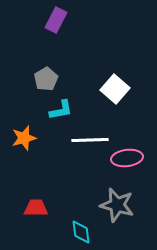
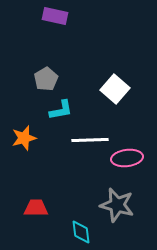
purple rectangle: moved 1 px left, 4 px up; rotated 75 degrees clockwise
